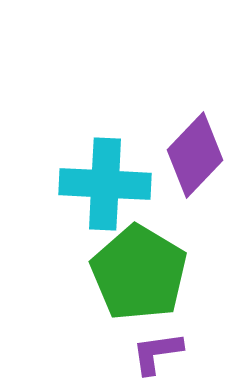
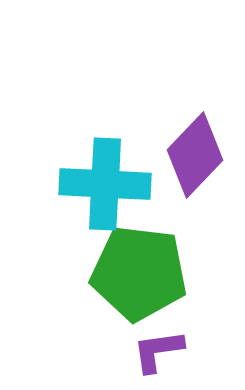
green pentagon: rotated 24 degrees counterclockwise
purple L-shape: moved 1 px right, 2 px up
